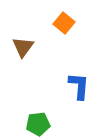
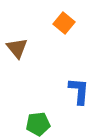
brown triangle: moved 6 px left, 1 px down; rotated 15 degrees counterclockwise
blue L-shape: moved 5 px down
